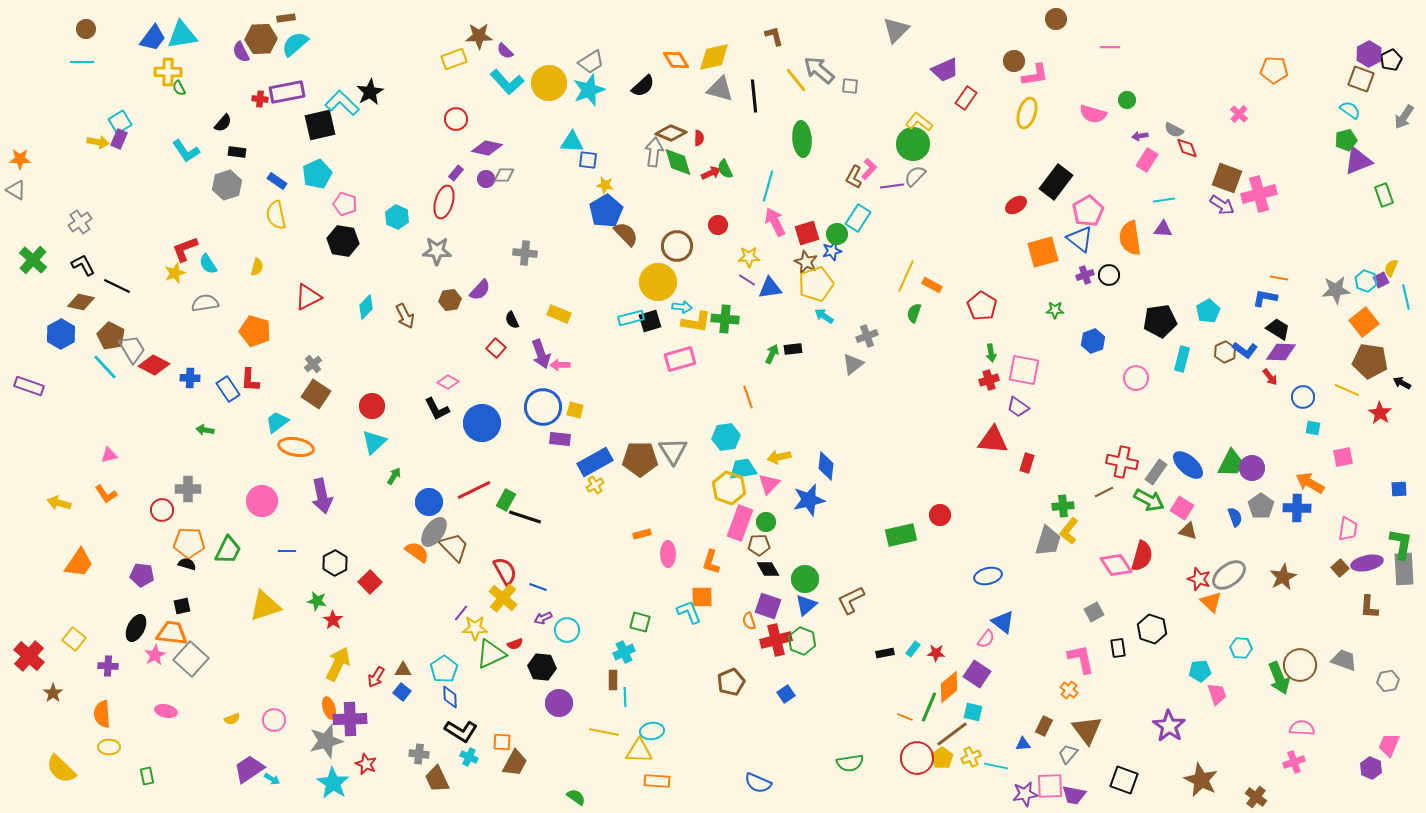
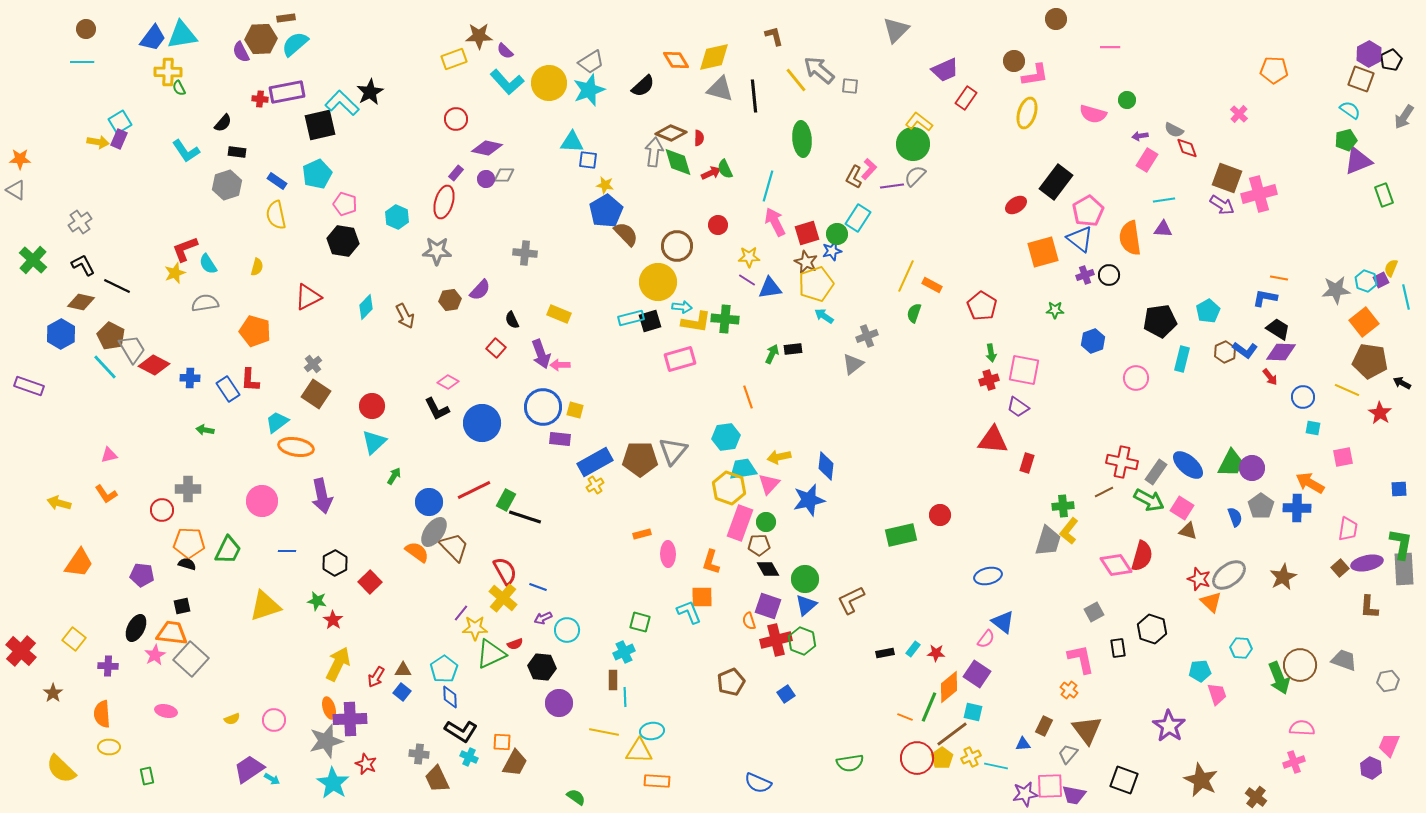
gray triangle at (673, 451): rotated 12 degrees clockwise
red cross at (29, 656): moved 8 px left, 5 px up
